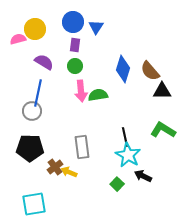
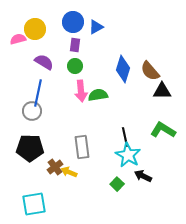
blue triangle: rotated 28 degrees clockwise
